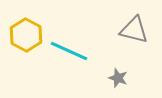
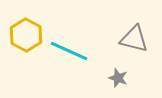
gray triangle: moved 9 px down
